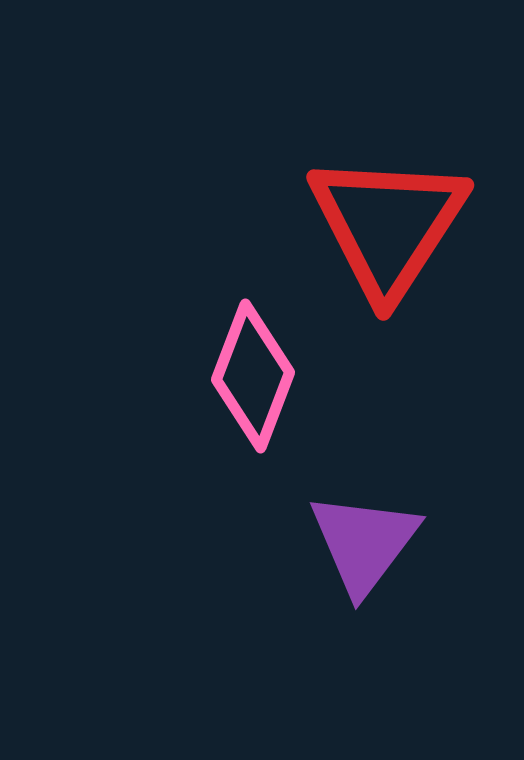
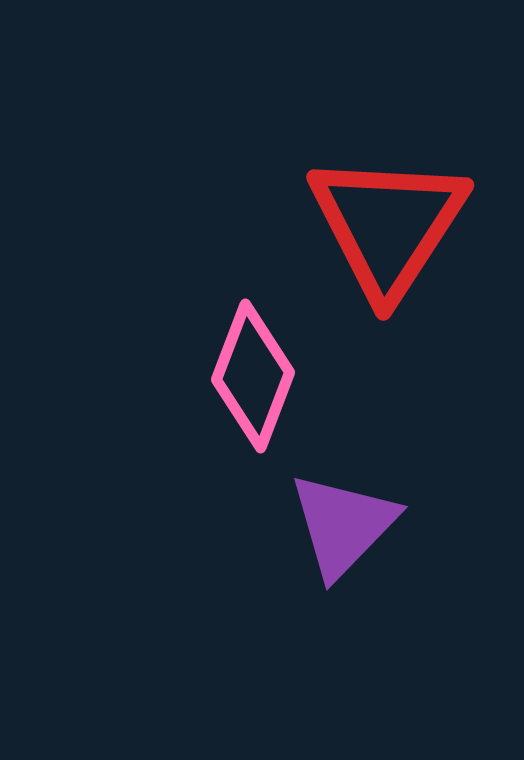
purple triangle: moved 21 px left, 18 px up; rotated 7 degrees clockwise
